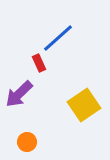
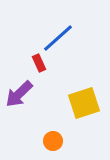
yellow square: moved 2 px up; rotated 16 degrees clockwise
orange circle: moved 26 px right, 1 px up
